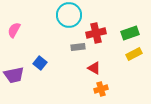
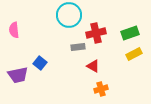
pink semicircle: rotated 35 degrees counterclockwise
red triangle: moved 1 px left, 2 px up
purple trapezoid: moved 4 px right
